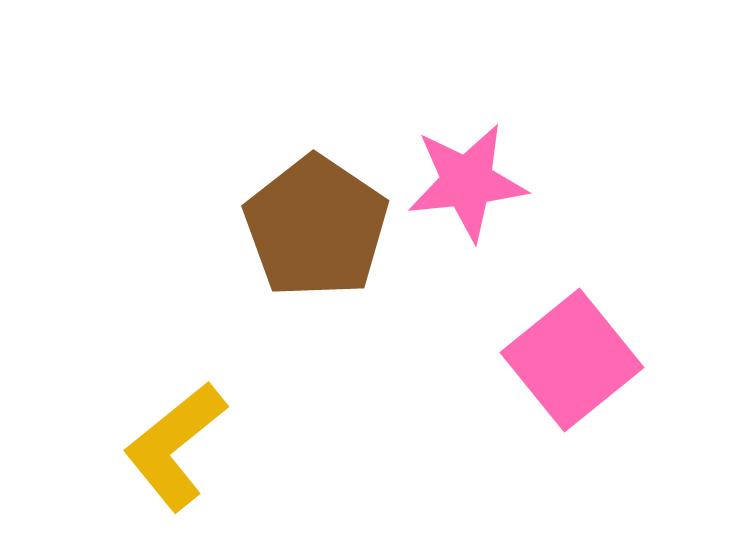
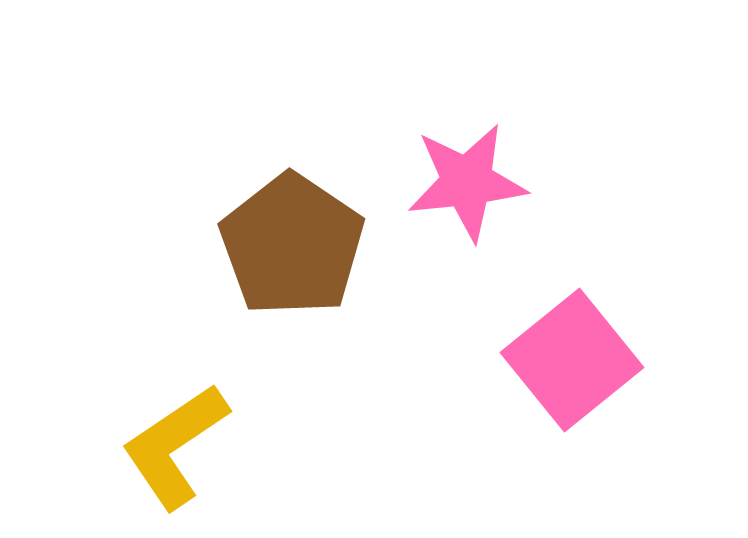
brown pentagon: moved 24 px left, 18 px down
yellow L-shape: rotated 5 degrees clockwise
